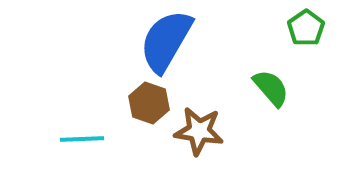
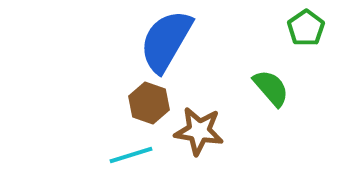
cyan line: moved 49 px right, 16 px down; rotated 15 degrees counterclockwise
